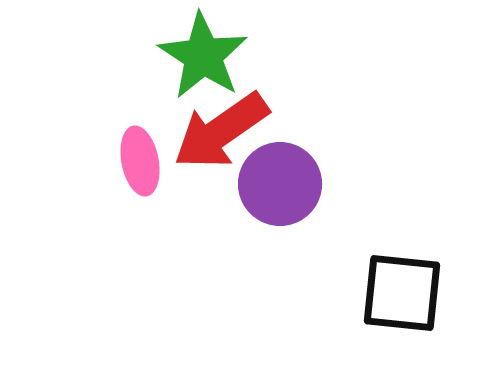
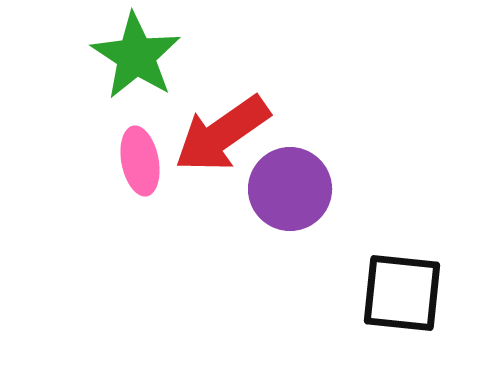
green star: moved 67 px left
red arrow: moved 1 px right, 3 px down
purple circle: moved 10 px right, 5 px down
